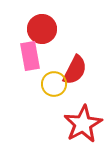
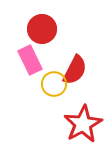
pink rectangle: moved 4 px down; rotated 16 degrees counterclockwise
